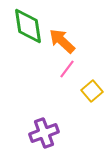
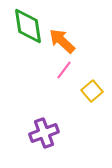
pink line: moved 3 px left, 1 px down
